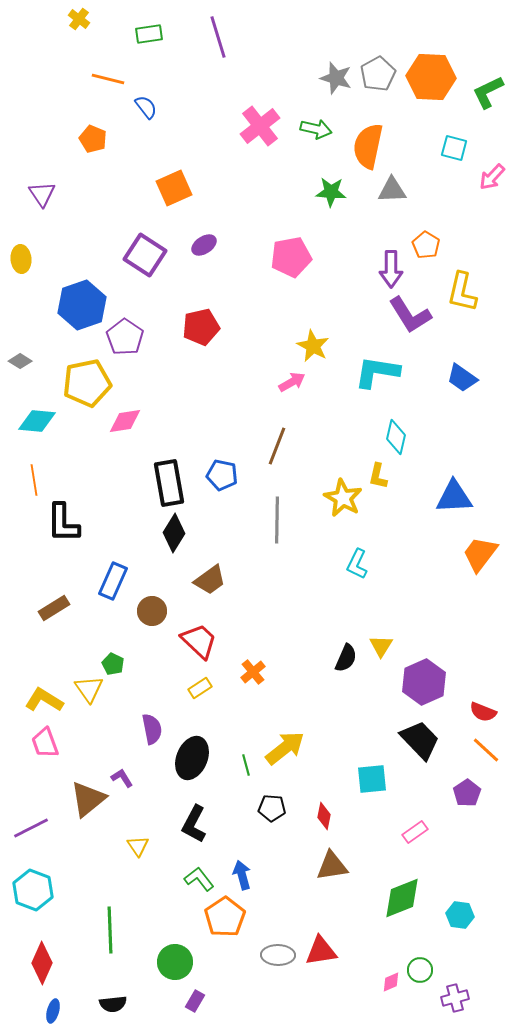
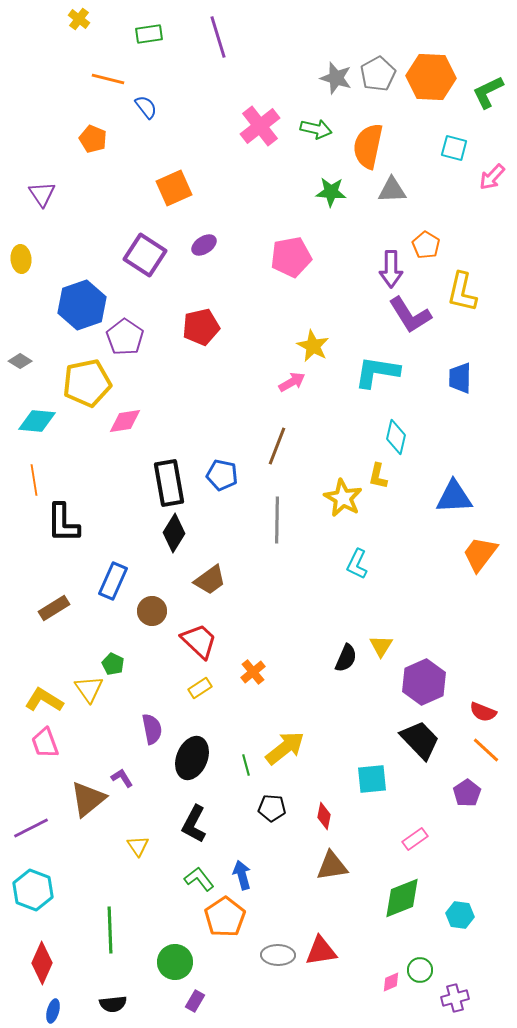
blue trapezoid at (462, 378): moved 2 px left; rotated 56 degrees clockwise
pink rectangle at (415, 832): moved 7 px down
